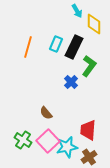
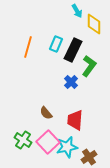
black rectangle: moved 1 px left, 3 px down
red trapezoid: moved 13 px left, 10 px up
pink square: moved 1 px down
